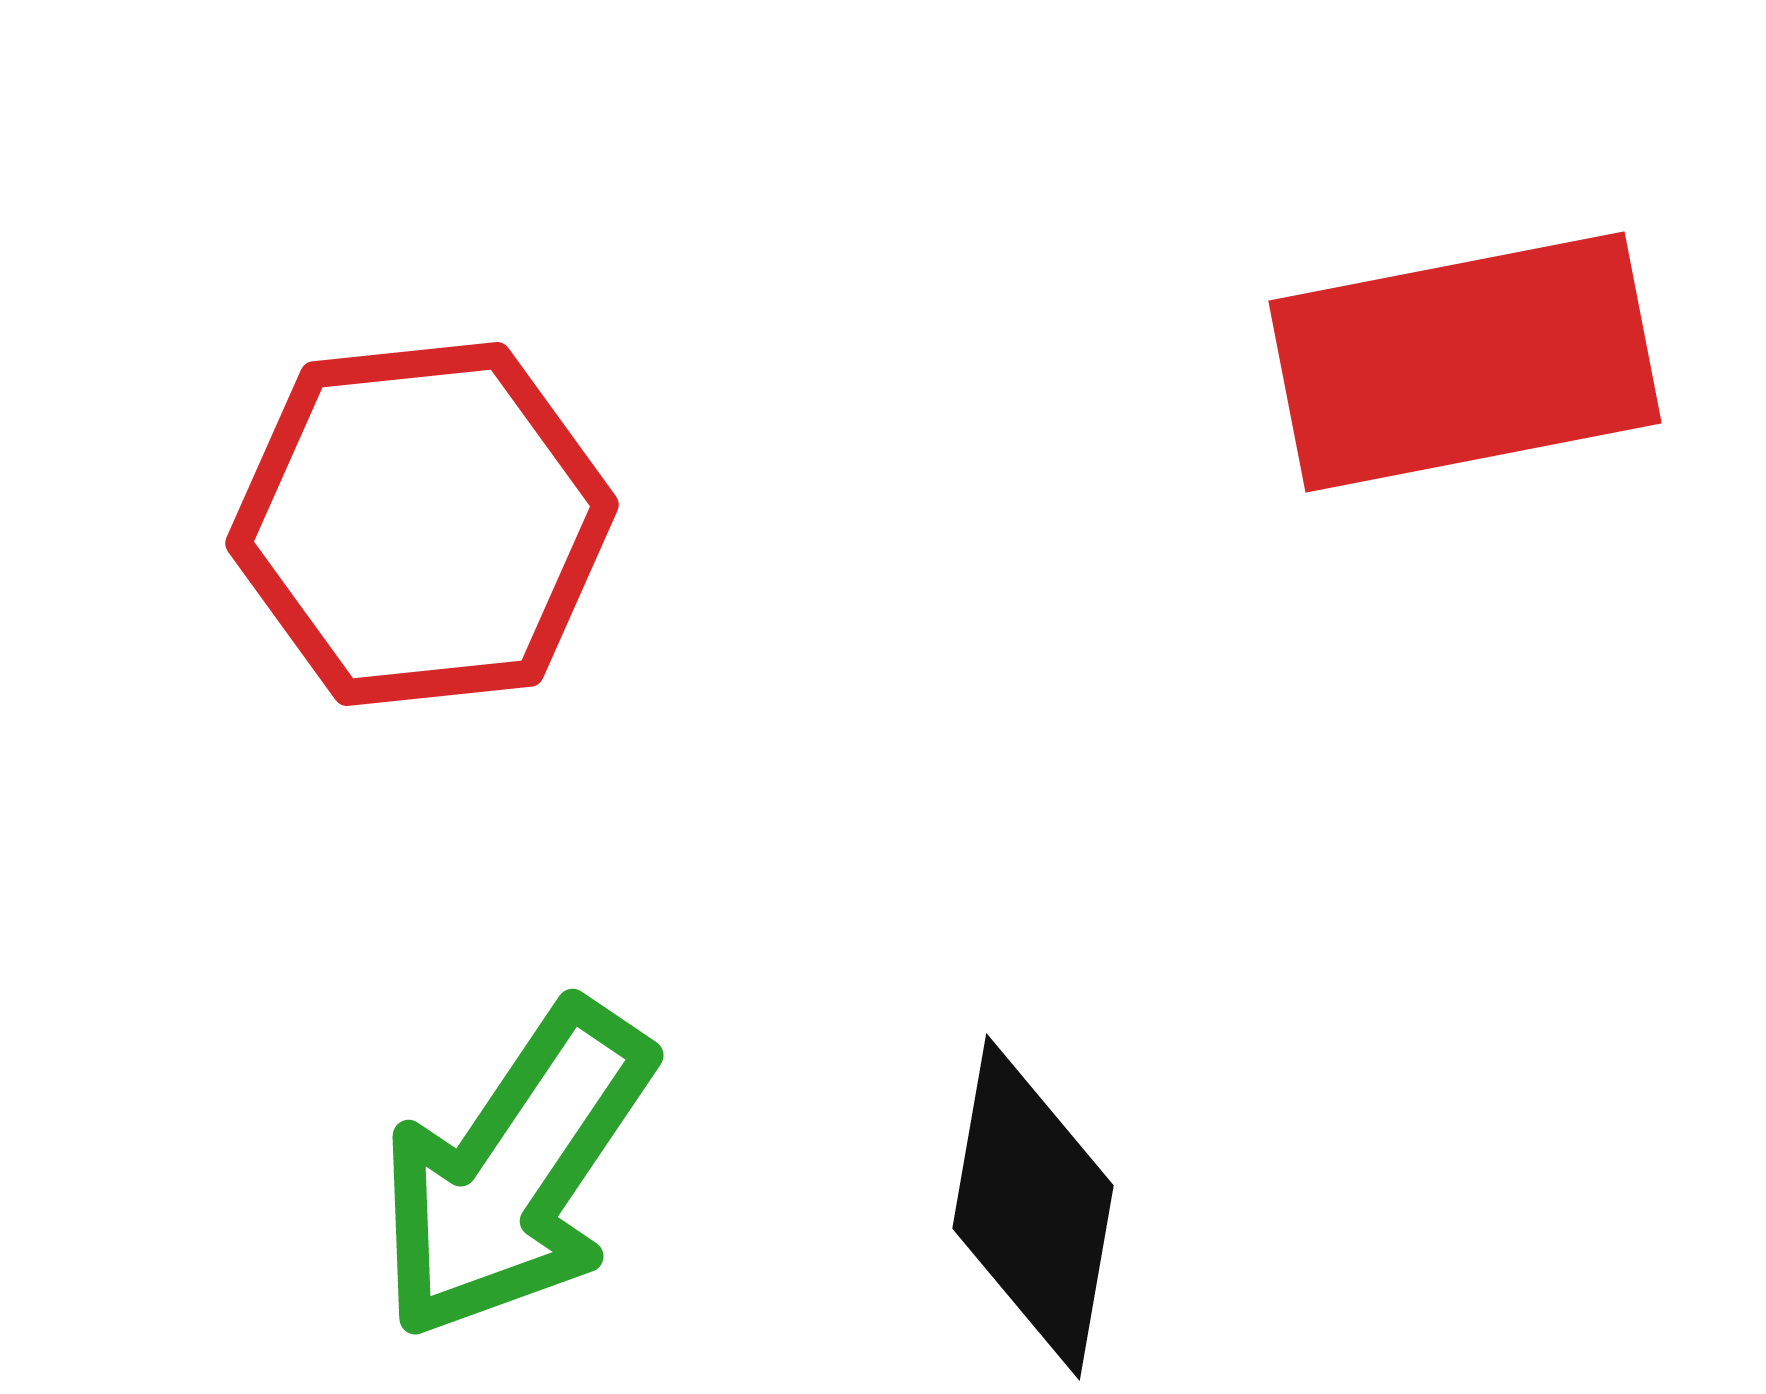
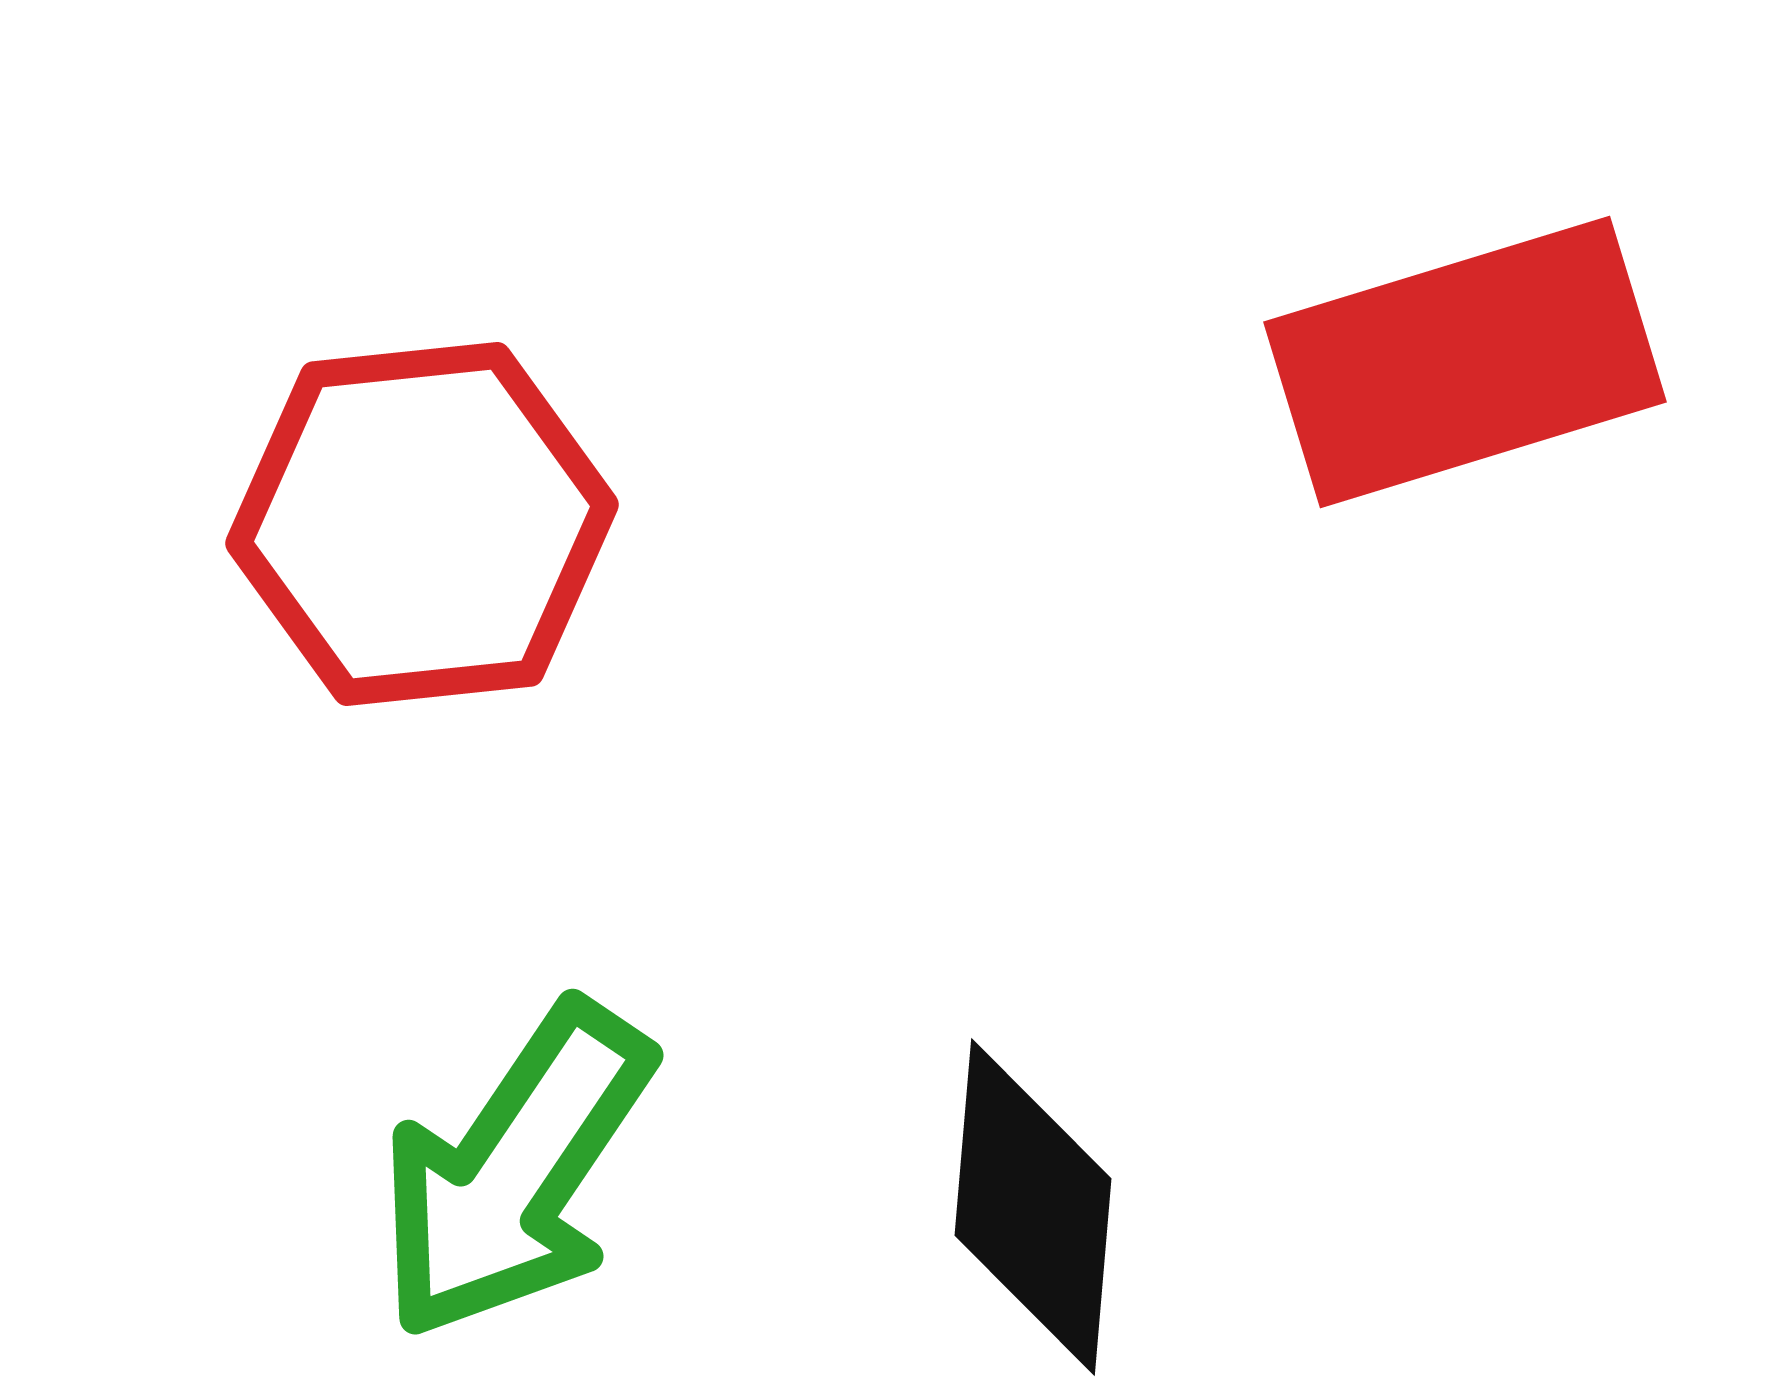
red rectangle: rotated 6 degrees counterclockwise
black diamond: rotated 5 degrees counterclockwise
